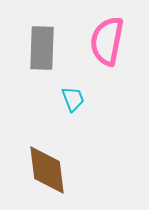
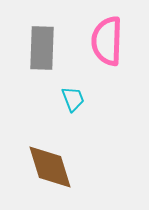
pink semicircle: rotated 9 degrees counterclockwise
brown diamond: moved 3 px right, 3 px up; rotated 10 degrees counterclockwise
